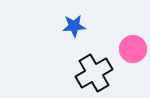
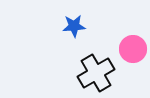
black cross: moved 2 px right
